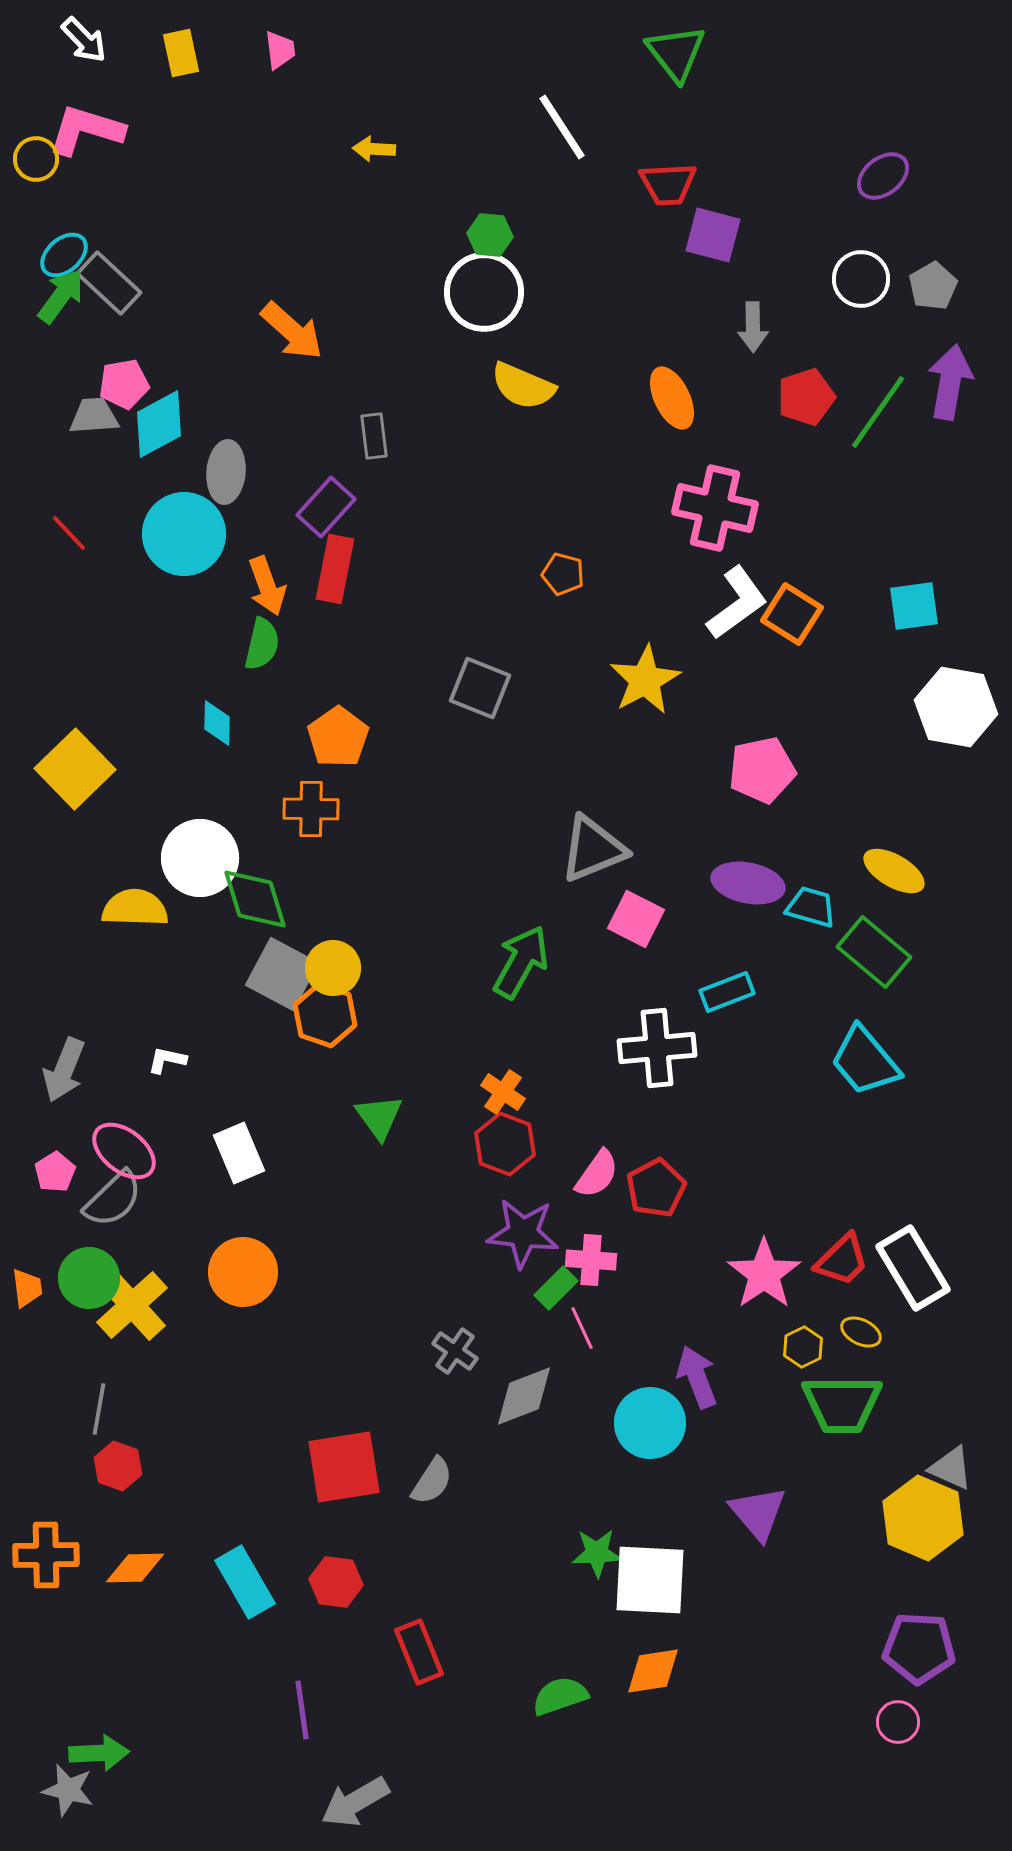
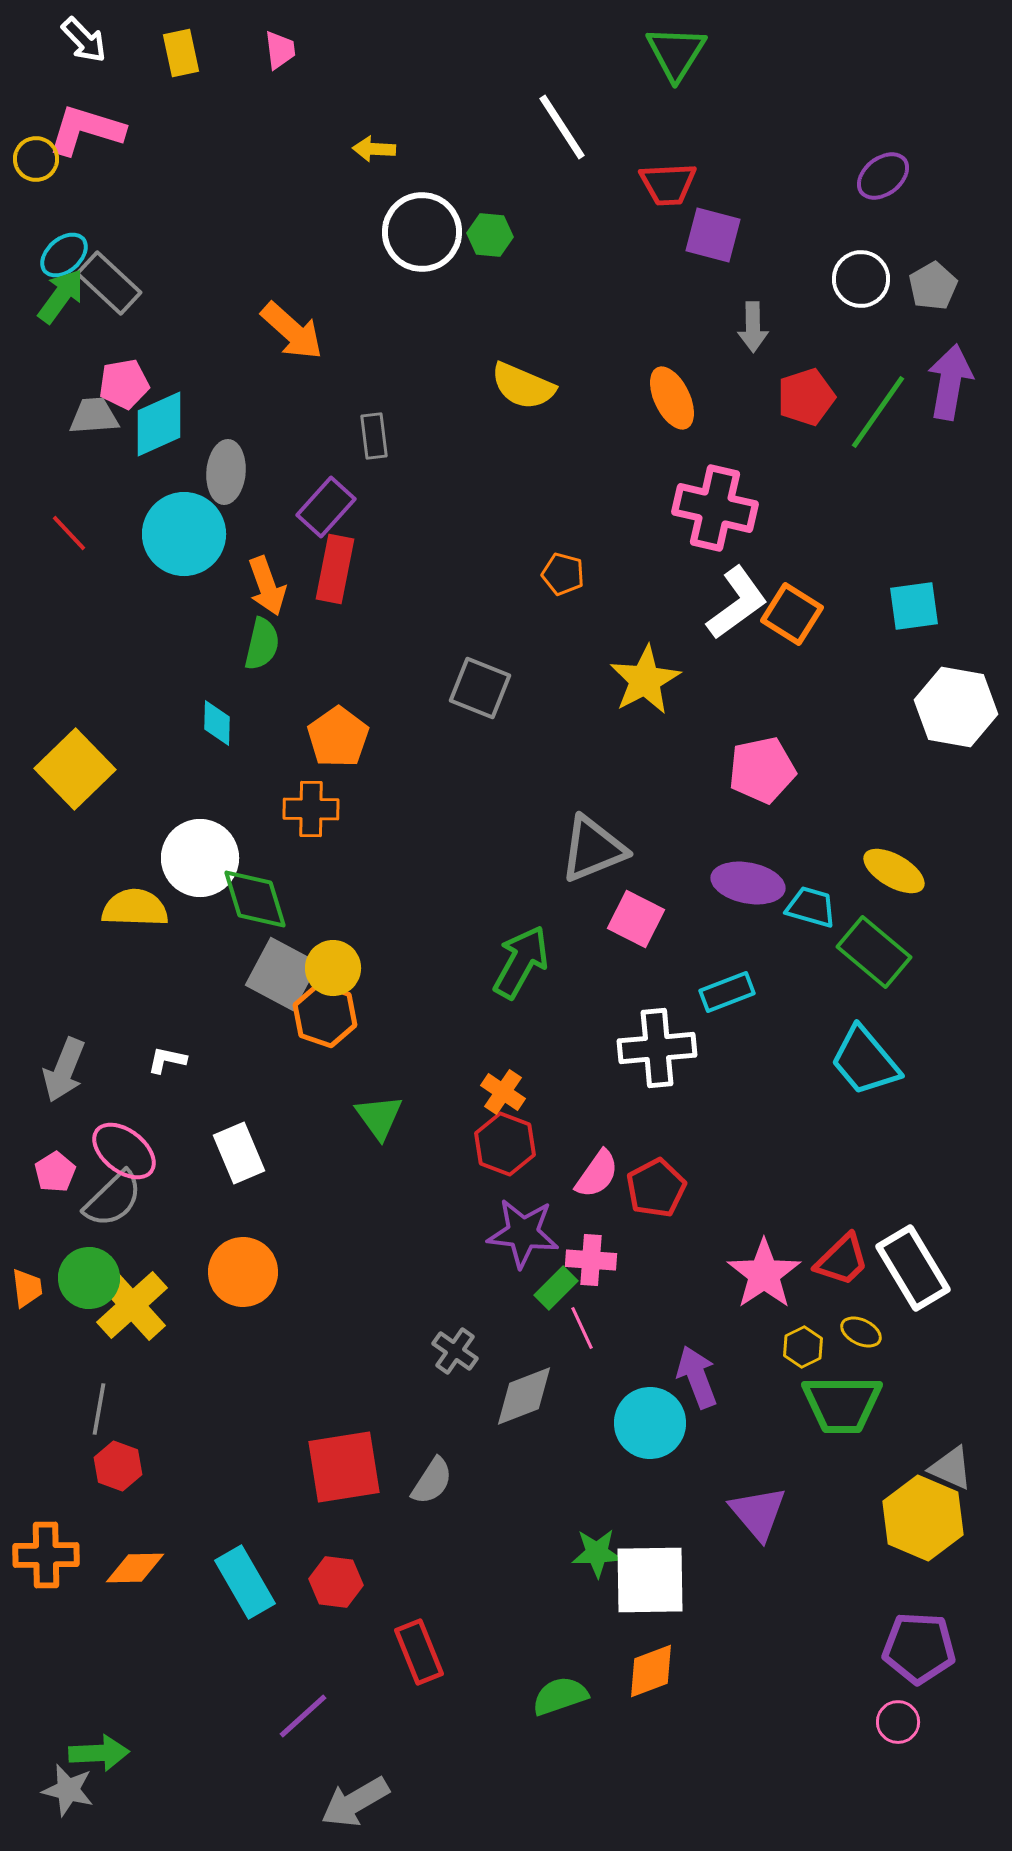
green triangle at (676, 53): rotated 10 degrees clockwise
white circle at (484, 292): moved 62 px left, 60 px up
cyan diamond at (159, 424): rotated 4 degrees clockwise
white square at (650, 1580): rotated 4 degrees counterclockwise
orange diamond at (653, 1671): moved 2 px left; rotated 12 degrees counterclockwise
purple line at (302, 1710): moved 1 px right, 6 px down; rotated 56 degrees clockwise
